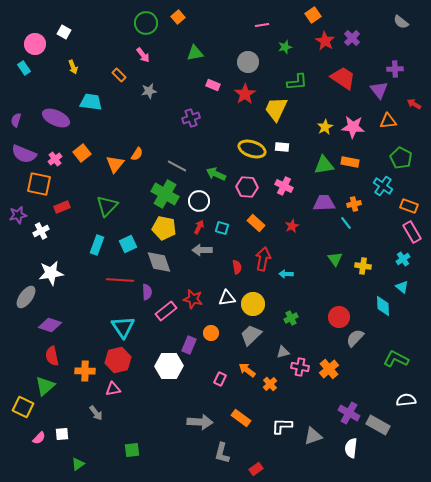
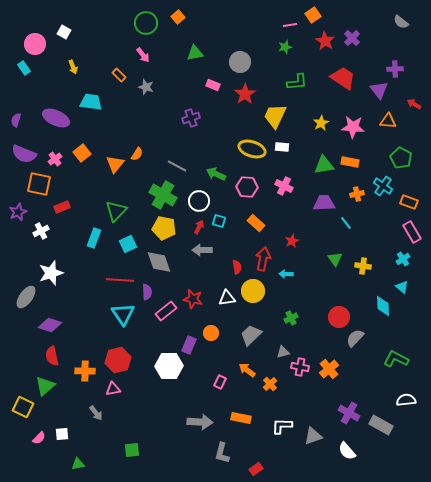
pink line at (262, 25): moved 28 px right
gray circle at (248, 62): moved 8 px left
gray star at (149, 91): moved 3 px left, 4 px up; rotated 28 degrees clockwise
yellow trapezoid at (276, 109): moved 1 px left, 7 px down
orange triangle at (388, 121): rotated 12 degrees clockwise
yellow star at (325, 127): moved 4 px left, 4 px up
green cross at (165, 194): moved 2 px left, 1 px down
orange cross at (354, 204): moved 3 px right, 10 px up
green triangle at (107, 206): moved 9 px right, 5 px down
orange rectangle at (409, 206): moved 4 px up
purple star at (18, 215): moved 3 px up; rotated 12 degrees counterclockwise
red star at (292, 226): moved 15 px down
cyan square at (222, 228): moved 3 px left, 7 px up
cyan rectangle at (97, 245): moved 3 px left, 7 px up
white star at (51, 273): rotated 10 degrees counterclockwise
yellow circle at (253, 304): moved 13 px up
cyan triangle at (123, 327): moved 13 px up
pink rectangle at (220, 379): moved 3 px down
orange rectangle at (241, 418): rotated 24 degrees counterclockwise
gray rectangle at (378, 425): moved 3 px right
white semicircle at (351, 448): moved 4 px left, 3 px down; rotated 48 degrees counterclockwise
green triangle at (78, 464): rotated 24 degrees clockwise
